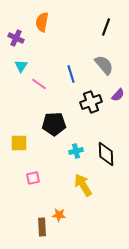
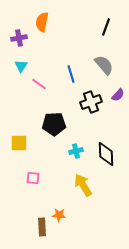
purple cross: moved 3 px right; rotated 35 degrees counterclockwise
pink square: rotated 16 degrees clockwise
